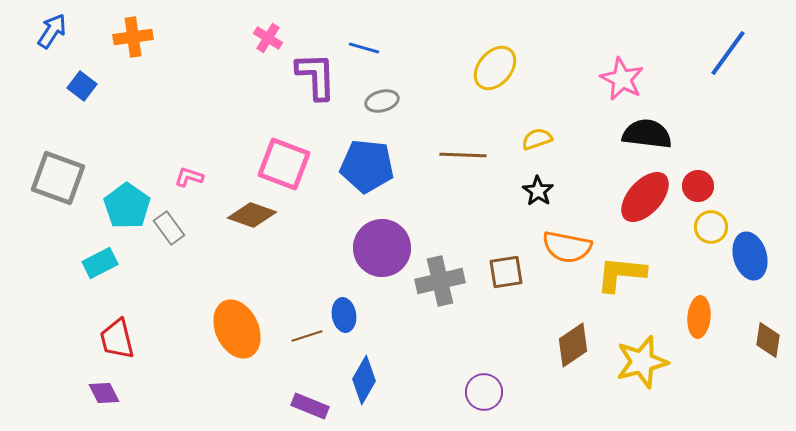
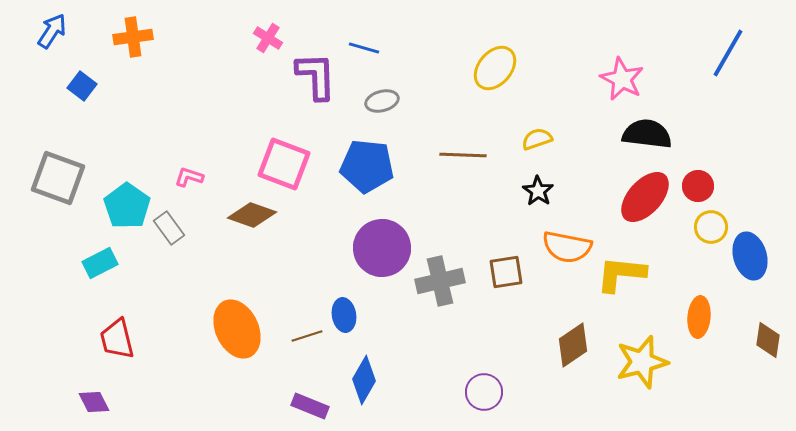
blue line at (728, 53): rotated 6 degrees counterclockwise
purple diamond at (104, 393): moved 10 px left, 9 px down
